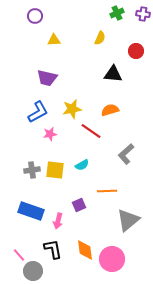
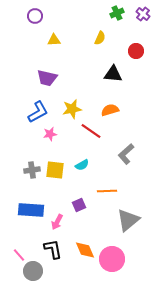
purple cross: rotated 32 degrees clockwise
blue rectangle: moved 1 px up; rotated 15 degrees counterclockwise
pink arrow: moved 1 px left, 1 px down; rotated 14 degrees clockwise
orange diamond: rotated 15 degrees counterclockwise
